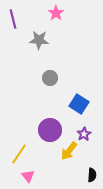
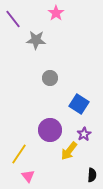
purple line: rotated 24 degrees counterclockwise
gray star: moved 3 px left
